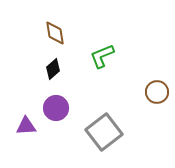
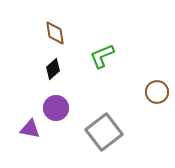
purple triangle: moved 4 px right, 3 px down; rotated 15 degrees clockwise
